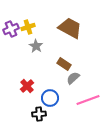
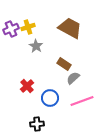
pink line: moved 6 px left, 1 px down
black cross: moved 2 px left, 10 px down
